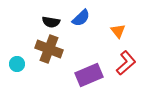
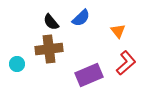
black semicircle: rotated 42 degrees clockwise
brown cross: rotated 28 degrees counterclockwise
